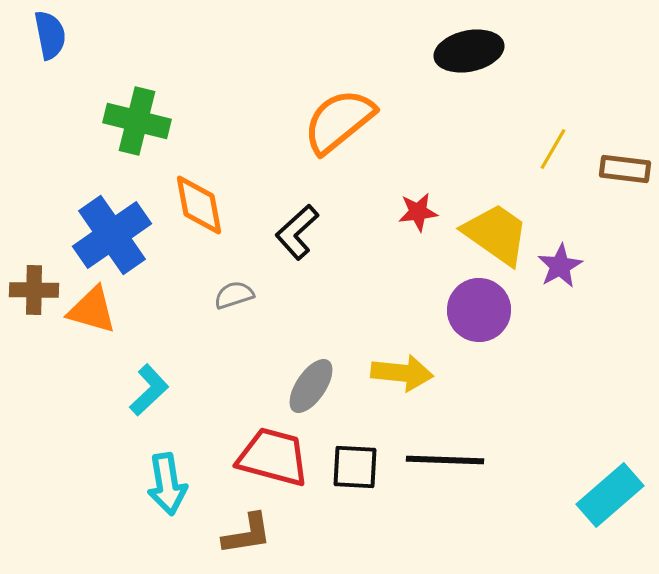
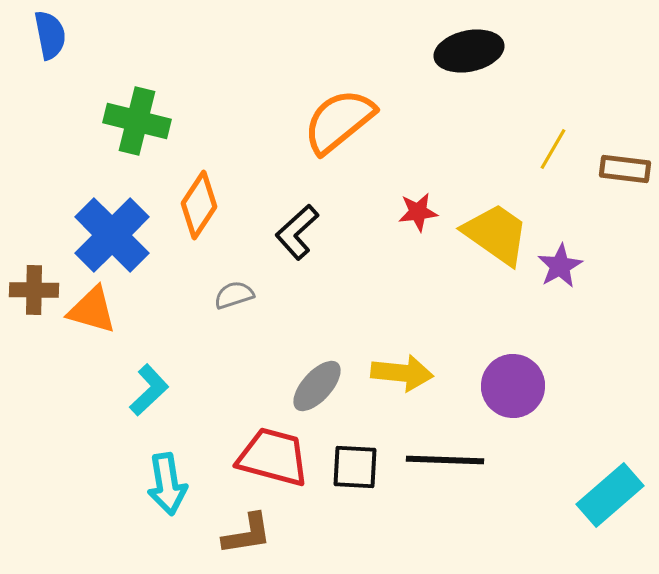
orange diamond: rotated 44 degrees clockwise
blue cross: rotated 10 degrees counterclockwise
purple circle: moved 34 px right, 76 px down
gray ellipse: moved 6 px right; rotated 8 degrees clockwise
